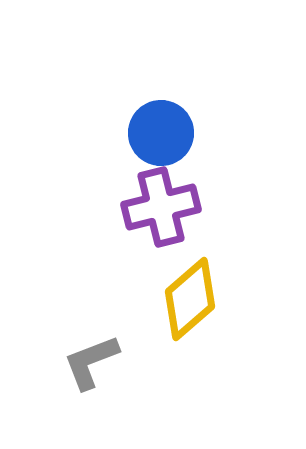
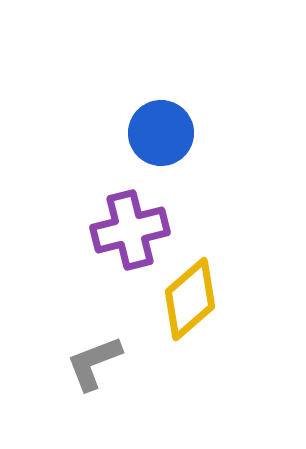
purple cross: moved 31 px left, 23 px down
gray L-shape: moved 3 px right, 1 px down
